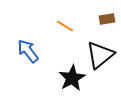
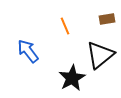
orange line: rotated 36 degrees clockwise
